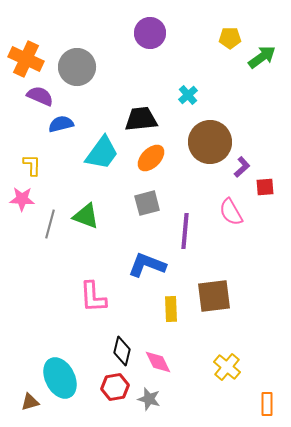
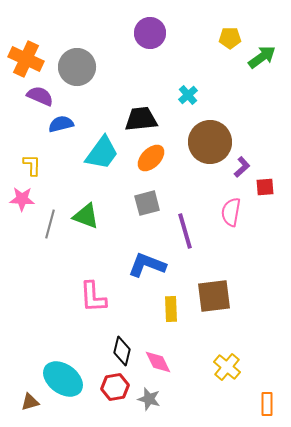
pink semicircle: rotated 40 degrees clockwise
purple line: rotated 21 degrees counterclockwise
cyan ellipse: moved 3 px right, 1 px down; rotated 27 degrees counterclockwise
